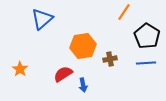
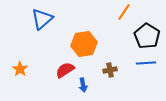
orange hexagon: moved 1 px right, 2 px up
brown cross: moved 11 px down
red semicircle: moved 2 px right, 4 px up
